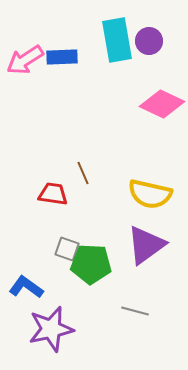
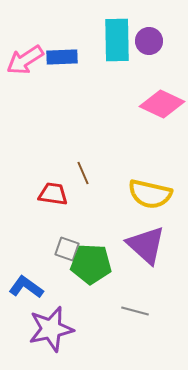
cyan rectangle: rotated 9 degrees clockwise
purple triangle: rotated 42 degrees counterclockwise
